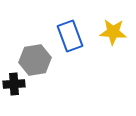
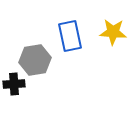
blue rectangle: rotated 8 degrees clockwise
